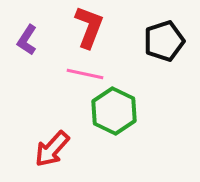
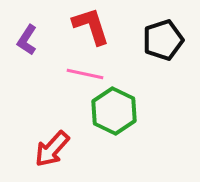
red L-shape: moved 2 px right, 1 px up; rotated 39 degrees counterclockwise
black pentagon: moved 1 px left, 1 px up
